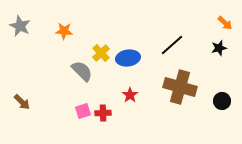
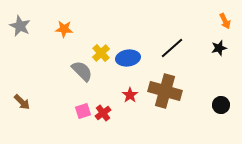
orange arrow: moved 2 px up; rotated 21 degrees clockwise
orange star: moved 2 px up
black line: moved 3 px down
brown cross: moved 15 px left, 4 px down
black circle: moved 1 px left, 4 px down
red cross: rotated 35 degrees counterclockwise
